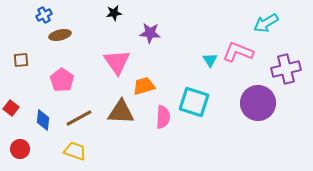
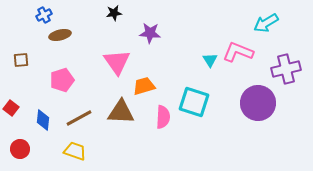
pink pentagon: rotated 20 degrees clockwise
